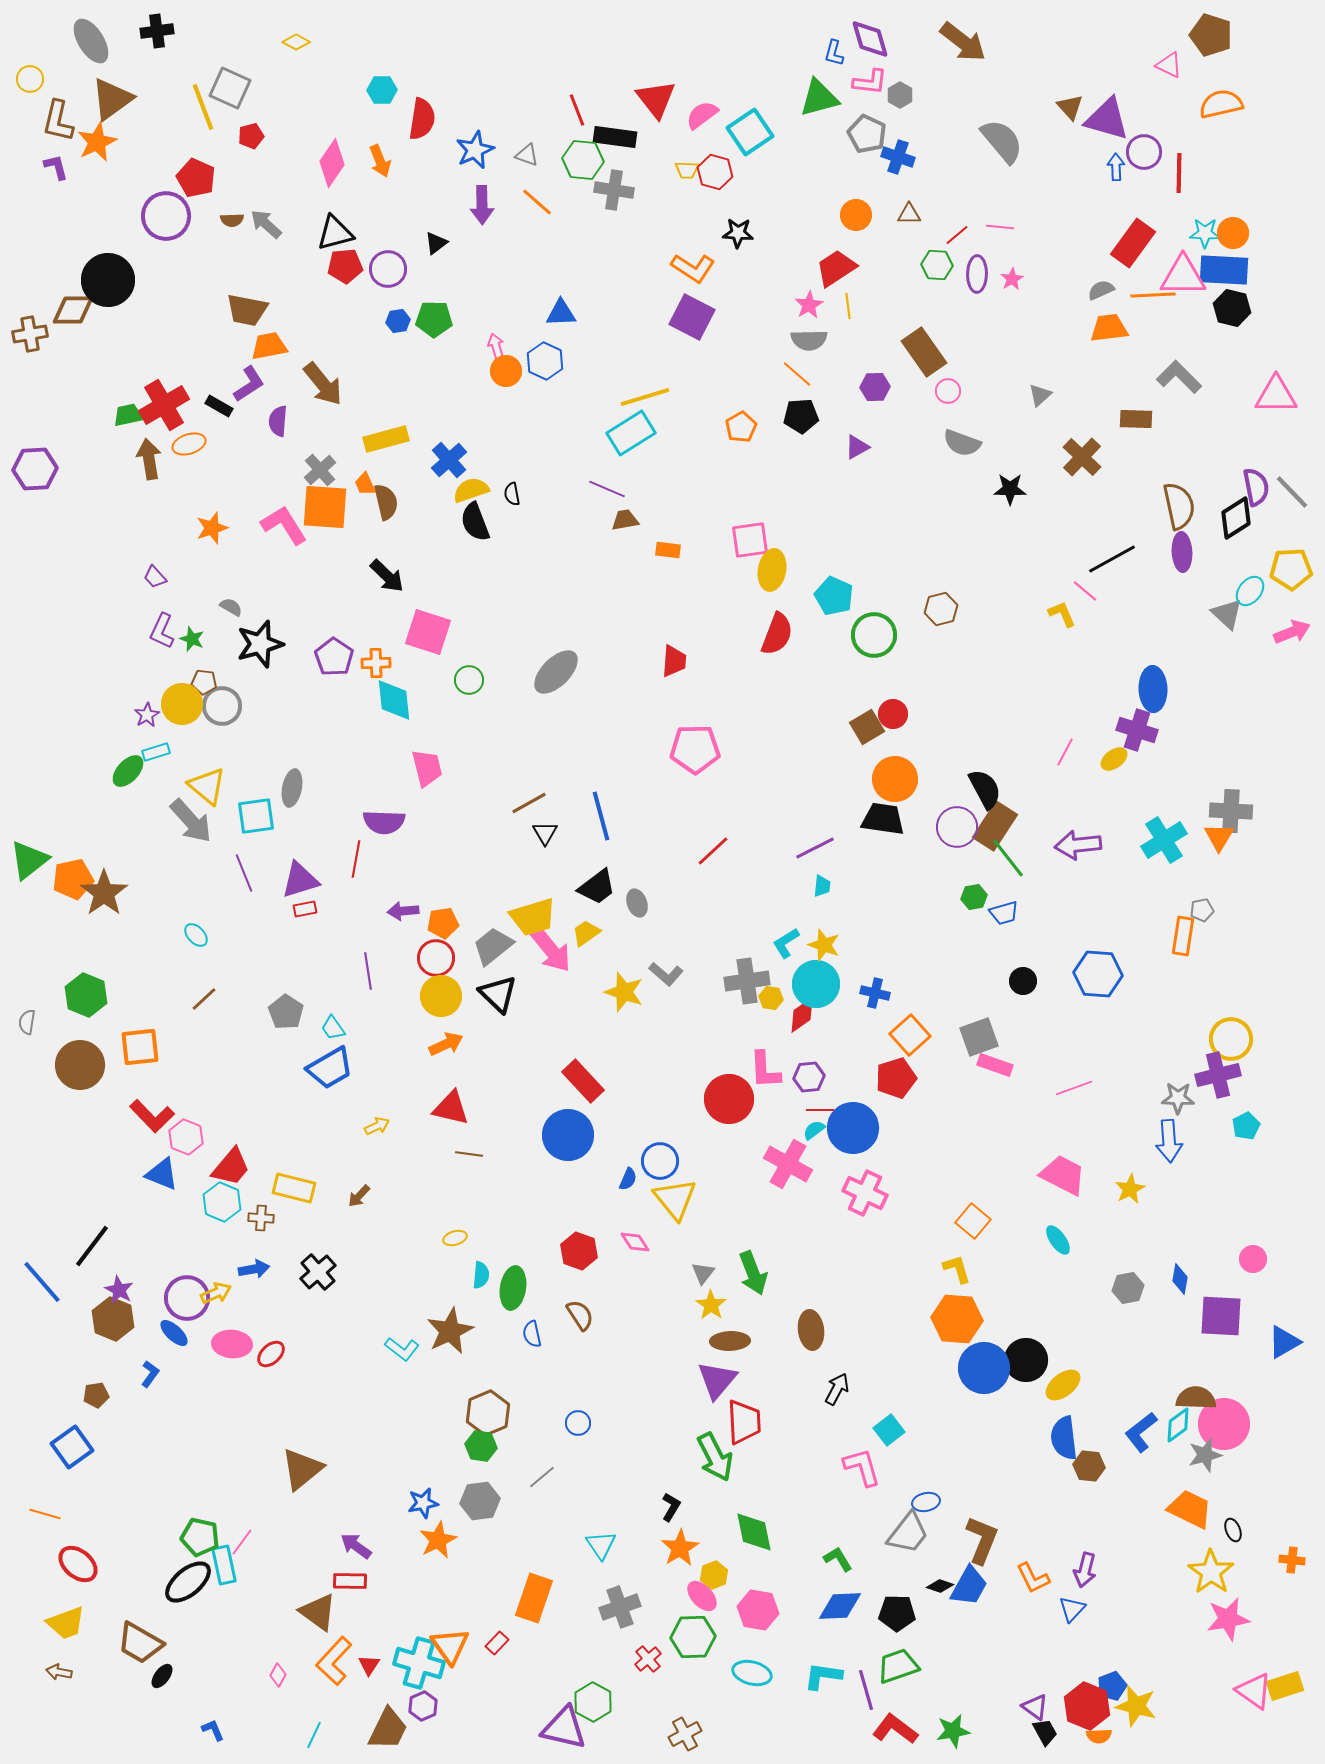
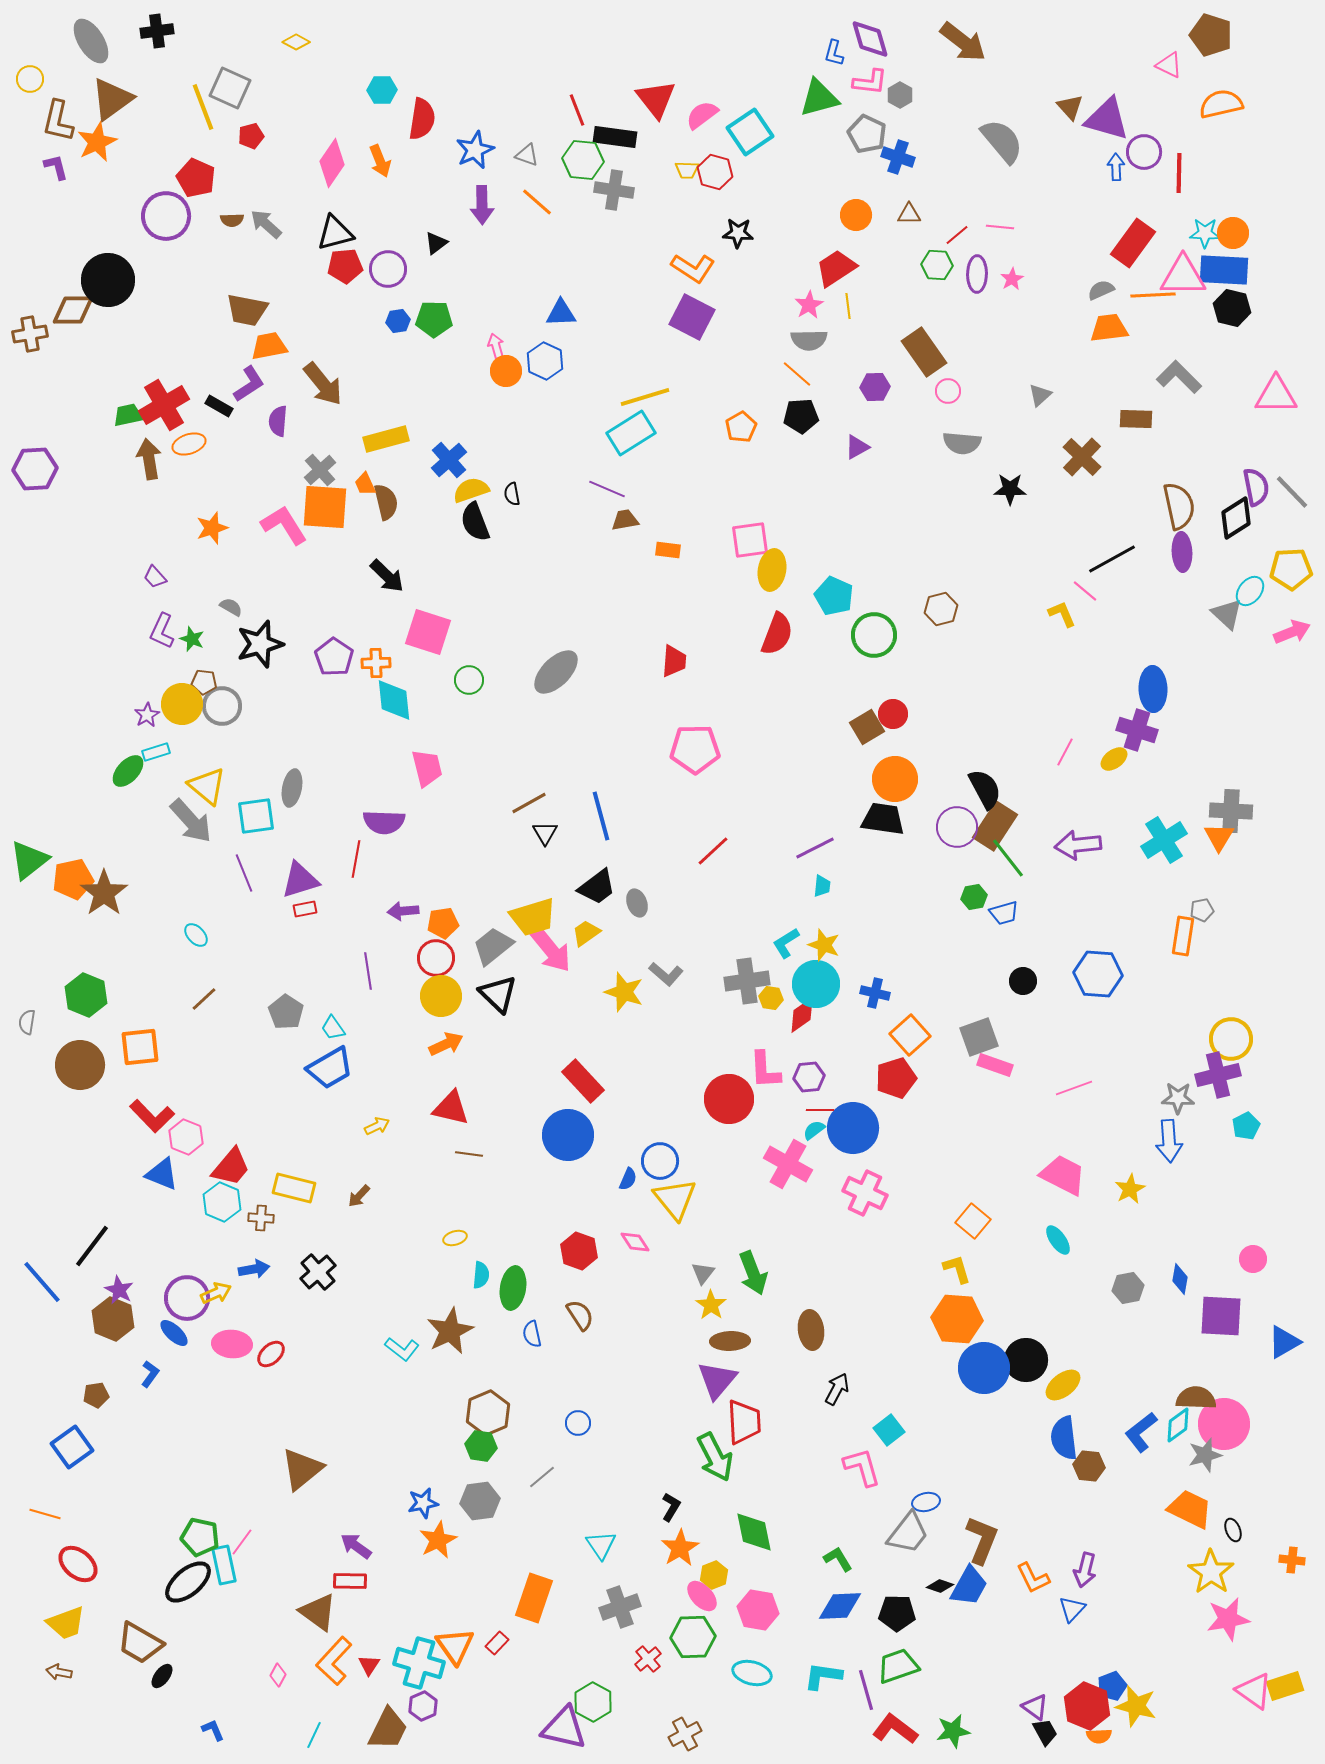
gray semicircle at (962, 443): rotated 15 degrees counterclockwise
orange triangle at (450, 1646): moved 5 px right
